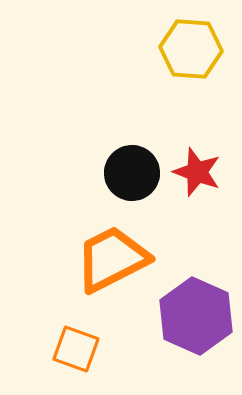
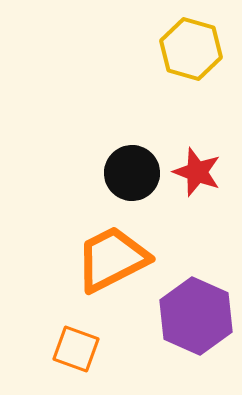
yellow hexagon: rotated 12 degrees clockwise
